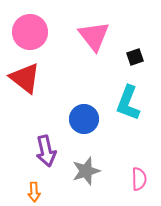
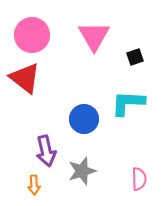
pink circle: moved 2 px right, 3 px down
pink triangle: rotated 8 degrees clockwise
cyan L-shape: rotated 72 degrees clockwise
gray star: moved 4 px left
orange arrow: moved 7 px up
